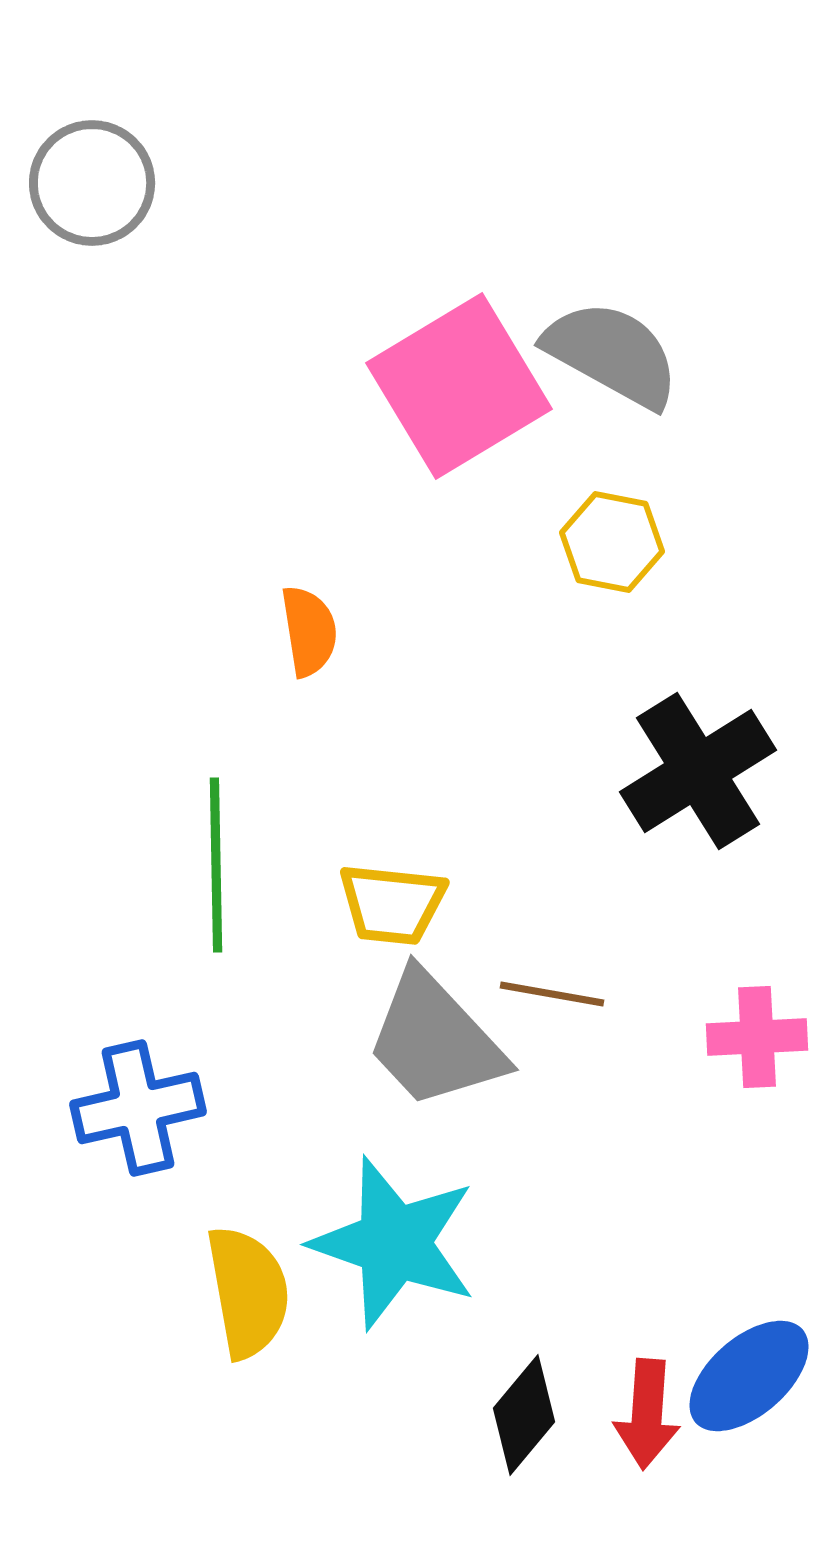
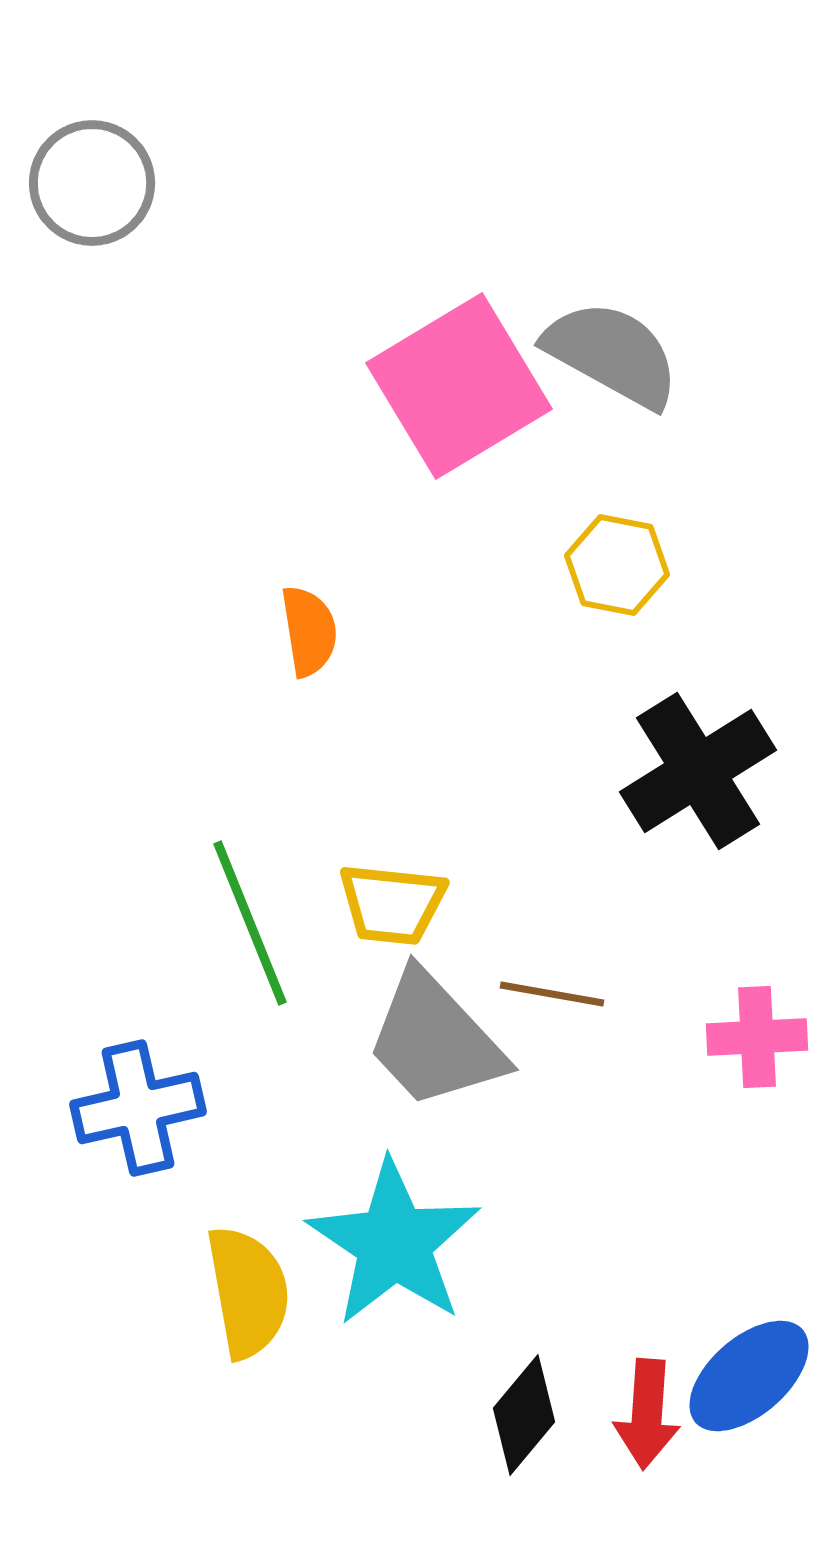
yellow hexagon: moved 5 px right, 23 px down
green line: moved 34 px right, 58 px down; rotated 21 degrees counterclockwise
cyan star: rotated 15 degrees clockwise
